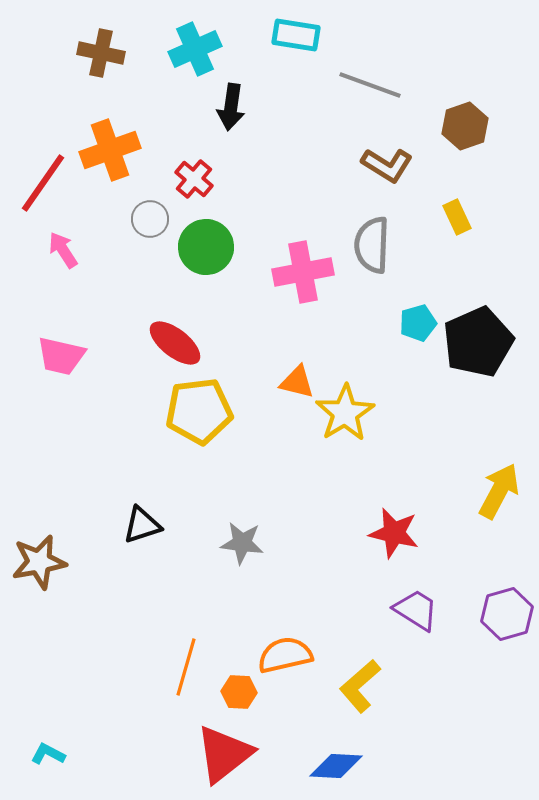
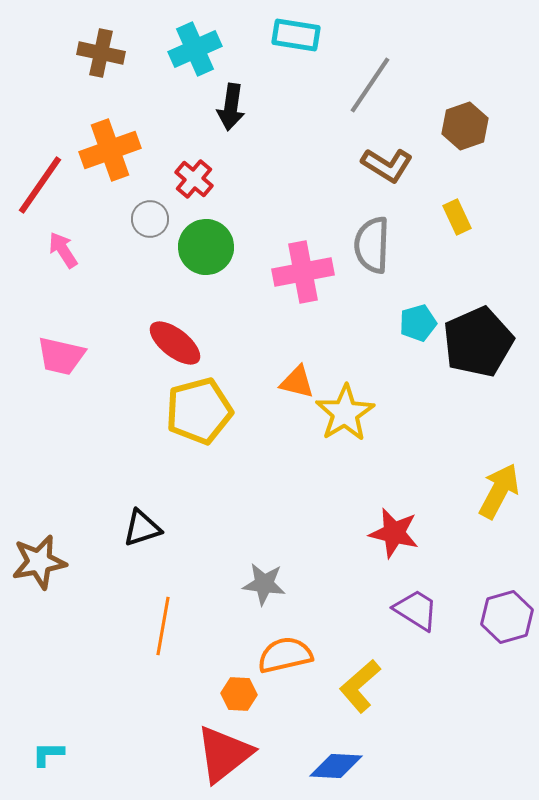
gray line: rotated 76 degrees counterclockwise
red line: moved 3 px left, 2 px down
yellow pentagon: rotated 8 degrees counterclockwise
black triangle: moved 3 px down
gray star: moved 22 px right, 41 px down
purple hexagon: moved 3 px down
orange line: moved 23 px left, 41 px up; rotated 6 degrees counterclockwise
orange hexagon: moved 2 px down
cyan L-shape: rotated 28 degrees counterclockwise
